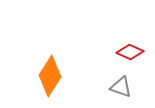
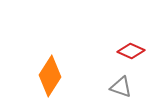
red diamond: moved 1 px right, 1 px up
